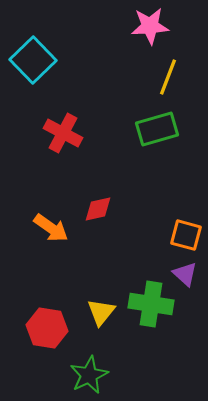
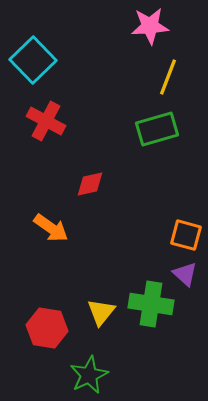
red cross: moved 17 px left, 12 px up
red diamond: moved 8 px left, 25 px up
